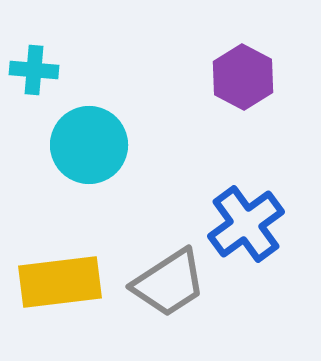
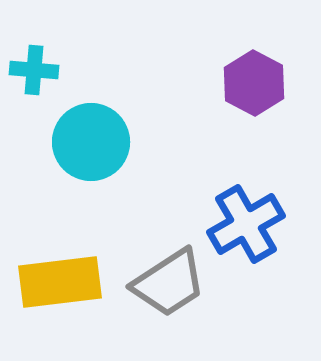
purple hexagon: moved 11 px right, 6 px down
cyan circle: moved 2 px right, 3 px up
blue cross: rotated 6 degrees clockwise
